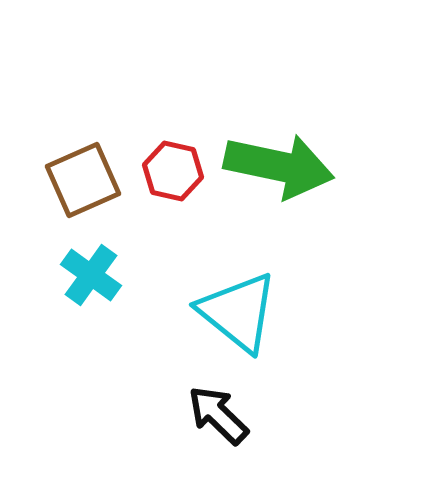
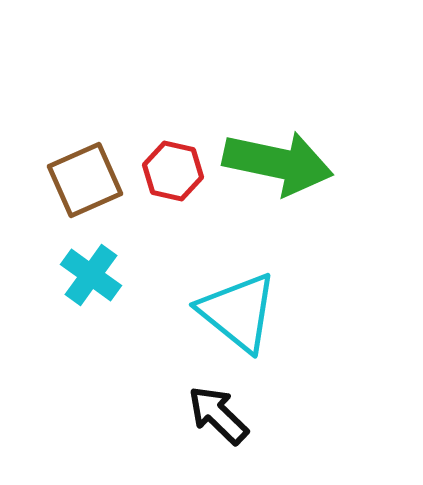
green arrow: moved 1 px left, 3 px up
brown square: moved 2 px right
